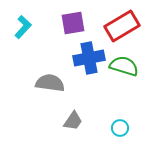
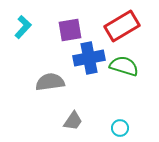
purple square: moved 3 px left, 7 px down
gray semicircle: moved 1 px up; rotated 16 degrees counterclockwise
